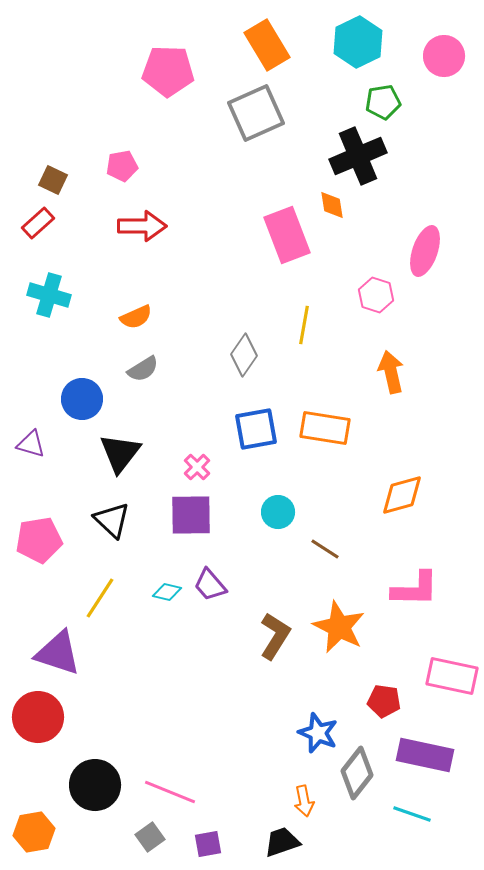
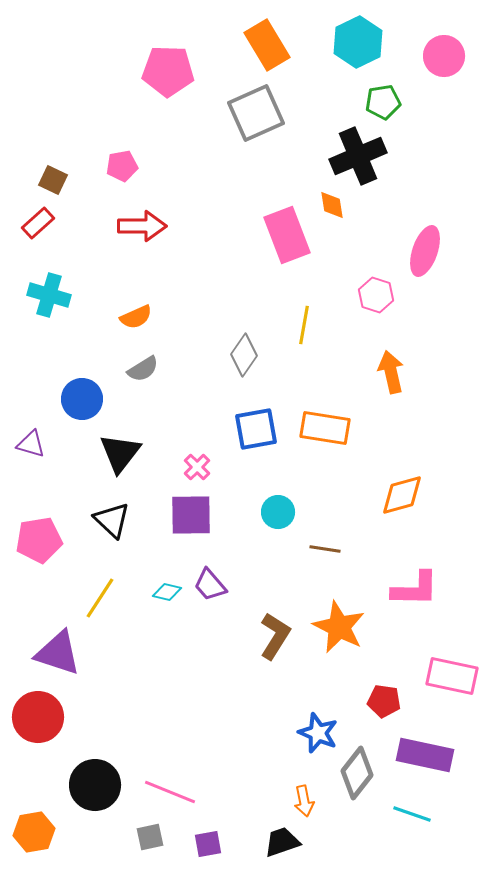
brown line at (325, 549): rotated 24 degrees counterclockwise
gray square at (150, 837): rotated 24 degrees clockwise
